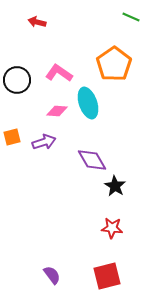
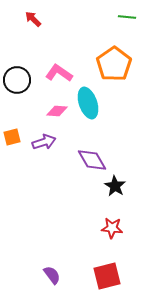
green line: moved 4 px left; rotated 18 degrees counterclockwise
red arrow: moved 4 px left, 3 px up; rotated 30 degrees clockwise
